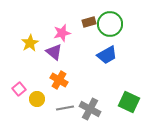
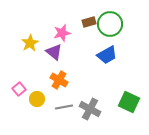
gray line: moved 1 px left, 1 px up
